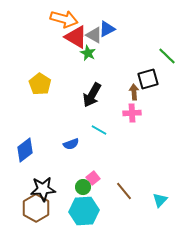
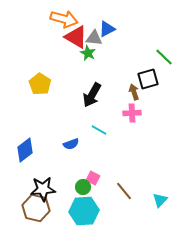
gray triangle: moved 3 px down; rotated 24 degrees counterclockwise
green line: moved 3 px left, 1 px down
brown arrow: rotated 14 degrees counterclockwise
pink square: rotated 24 degrees counterclockwise
brown hexagon: rotated 16 degrees counterclockwise
